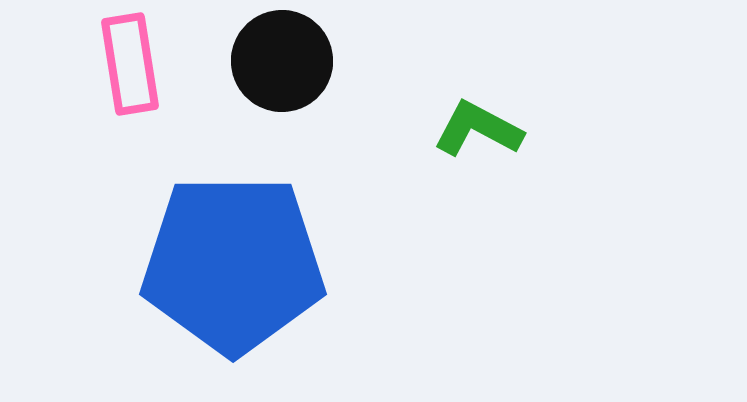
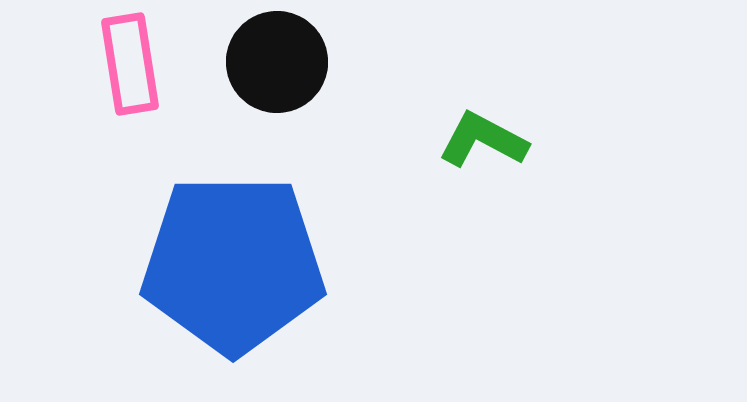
black circle: moved 5 px left, 1 px down
green L-shape: moved 5 px right, 11 px down
